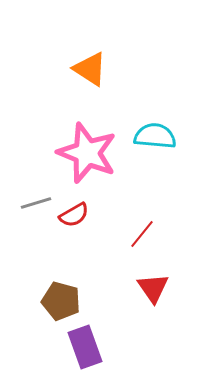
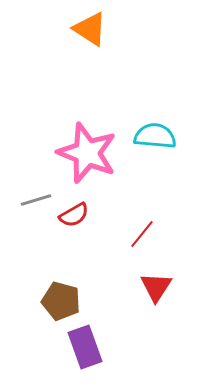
orange triangle: moved 40 px up
gray line: moved 3 px up
red triangle: moved 3 px right, 1 px up; rotated 8 degrees clockwise
